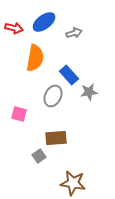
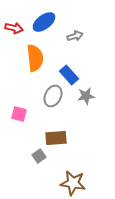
gray arrow: moved 1 px right, 3 px down
orange semicircle: rotated 16 degrees counterclockwise
gray star: moved 3 px left, 4 px down
